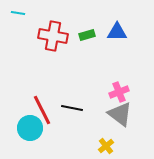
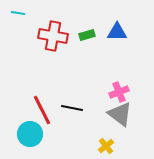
cyan circle: moved 6 px down
